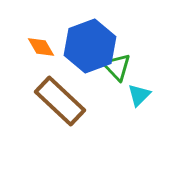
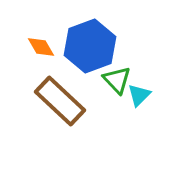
green triangle: moved 13 px down
